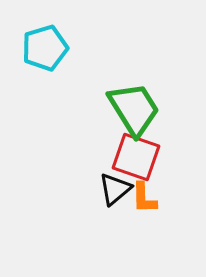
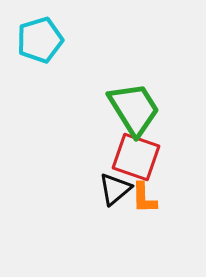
cyan pentagon: moved 5 px left, 8 px up
